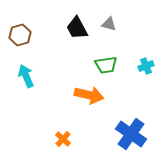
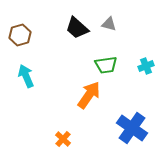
black trapezoid: rotated 20 degrees counterclockwise
orange arrow: rotated 68 degrees counterclockwise
blue cross: moved 1 px right, 6 px up
